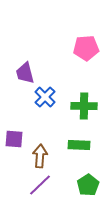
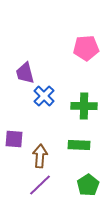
blue cross: moved 1 px left, 1 px up
